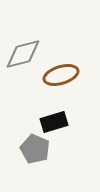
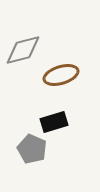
gray diamond: moved 4 px up
gray pentagon: moved 3 px left
